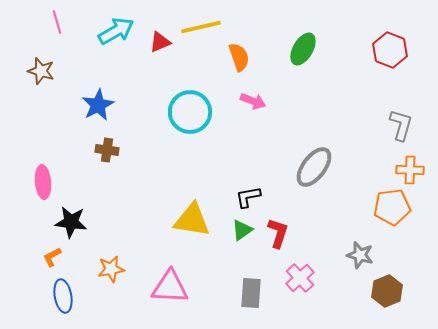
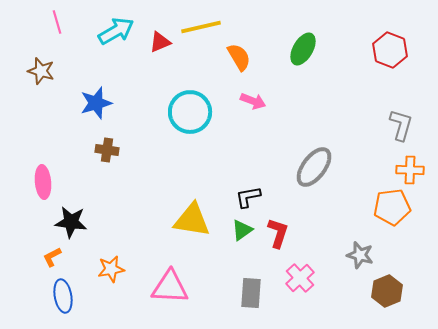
orange semicircle: rotated 12 degrees counterclockwise
blue star: moved 2 px left, 2 px up; rotated 12 degrees clockwise
